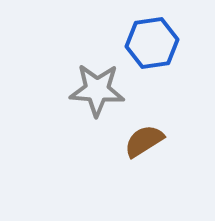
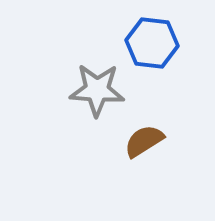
blue hexagon: rotated 15 degrees clockwise
